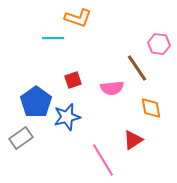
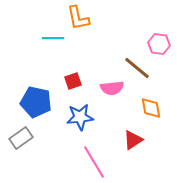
orange L-shape: rotated 60 degrees clockwise
brown line: rotated 16 degrees counterclockwise
red square: moved 1 px down
blue pentagon: rotated 24 degrees counterclockwise
blue star: moved 13 px right; rotated 8 degrees clockwise
pink line: moved 9 px left, 2 px down
